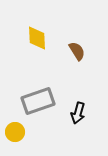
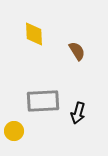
yellow diamond: moved 3 px left, 4 px up
gray rectangle: moved 5 px right; rotated 16 degrees clockwise
yellow circle: moved 1 px left, 1 px up
